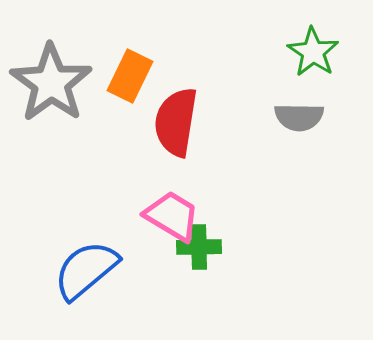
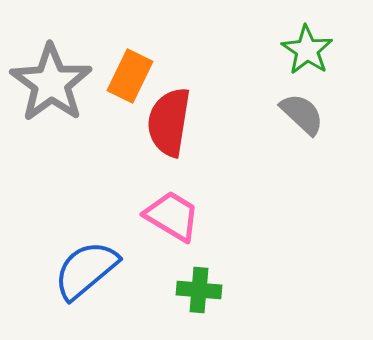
green star: moved 6 px left, 2 px up
gray semicircle: moved 3 px right, 3 px up; rotated 138 degrees counterclockwise
red semicircle: moved 7 px left
green cross: moved 43 px down; rotated 6 degrees clockwise
